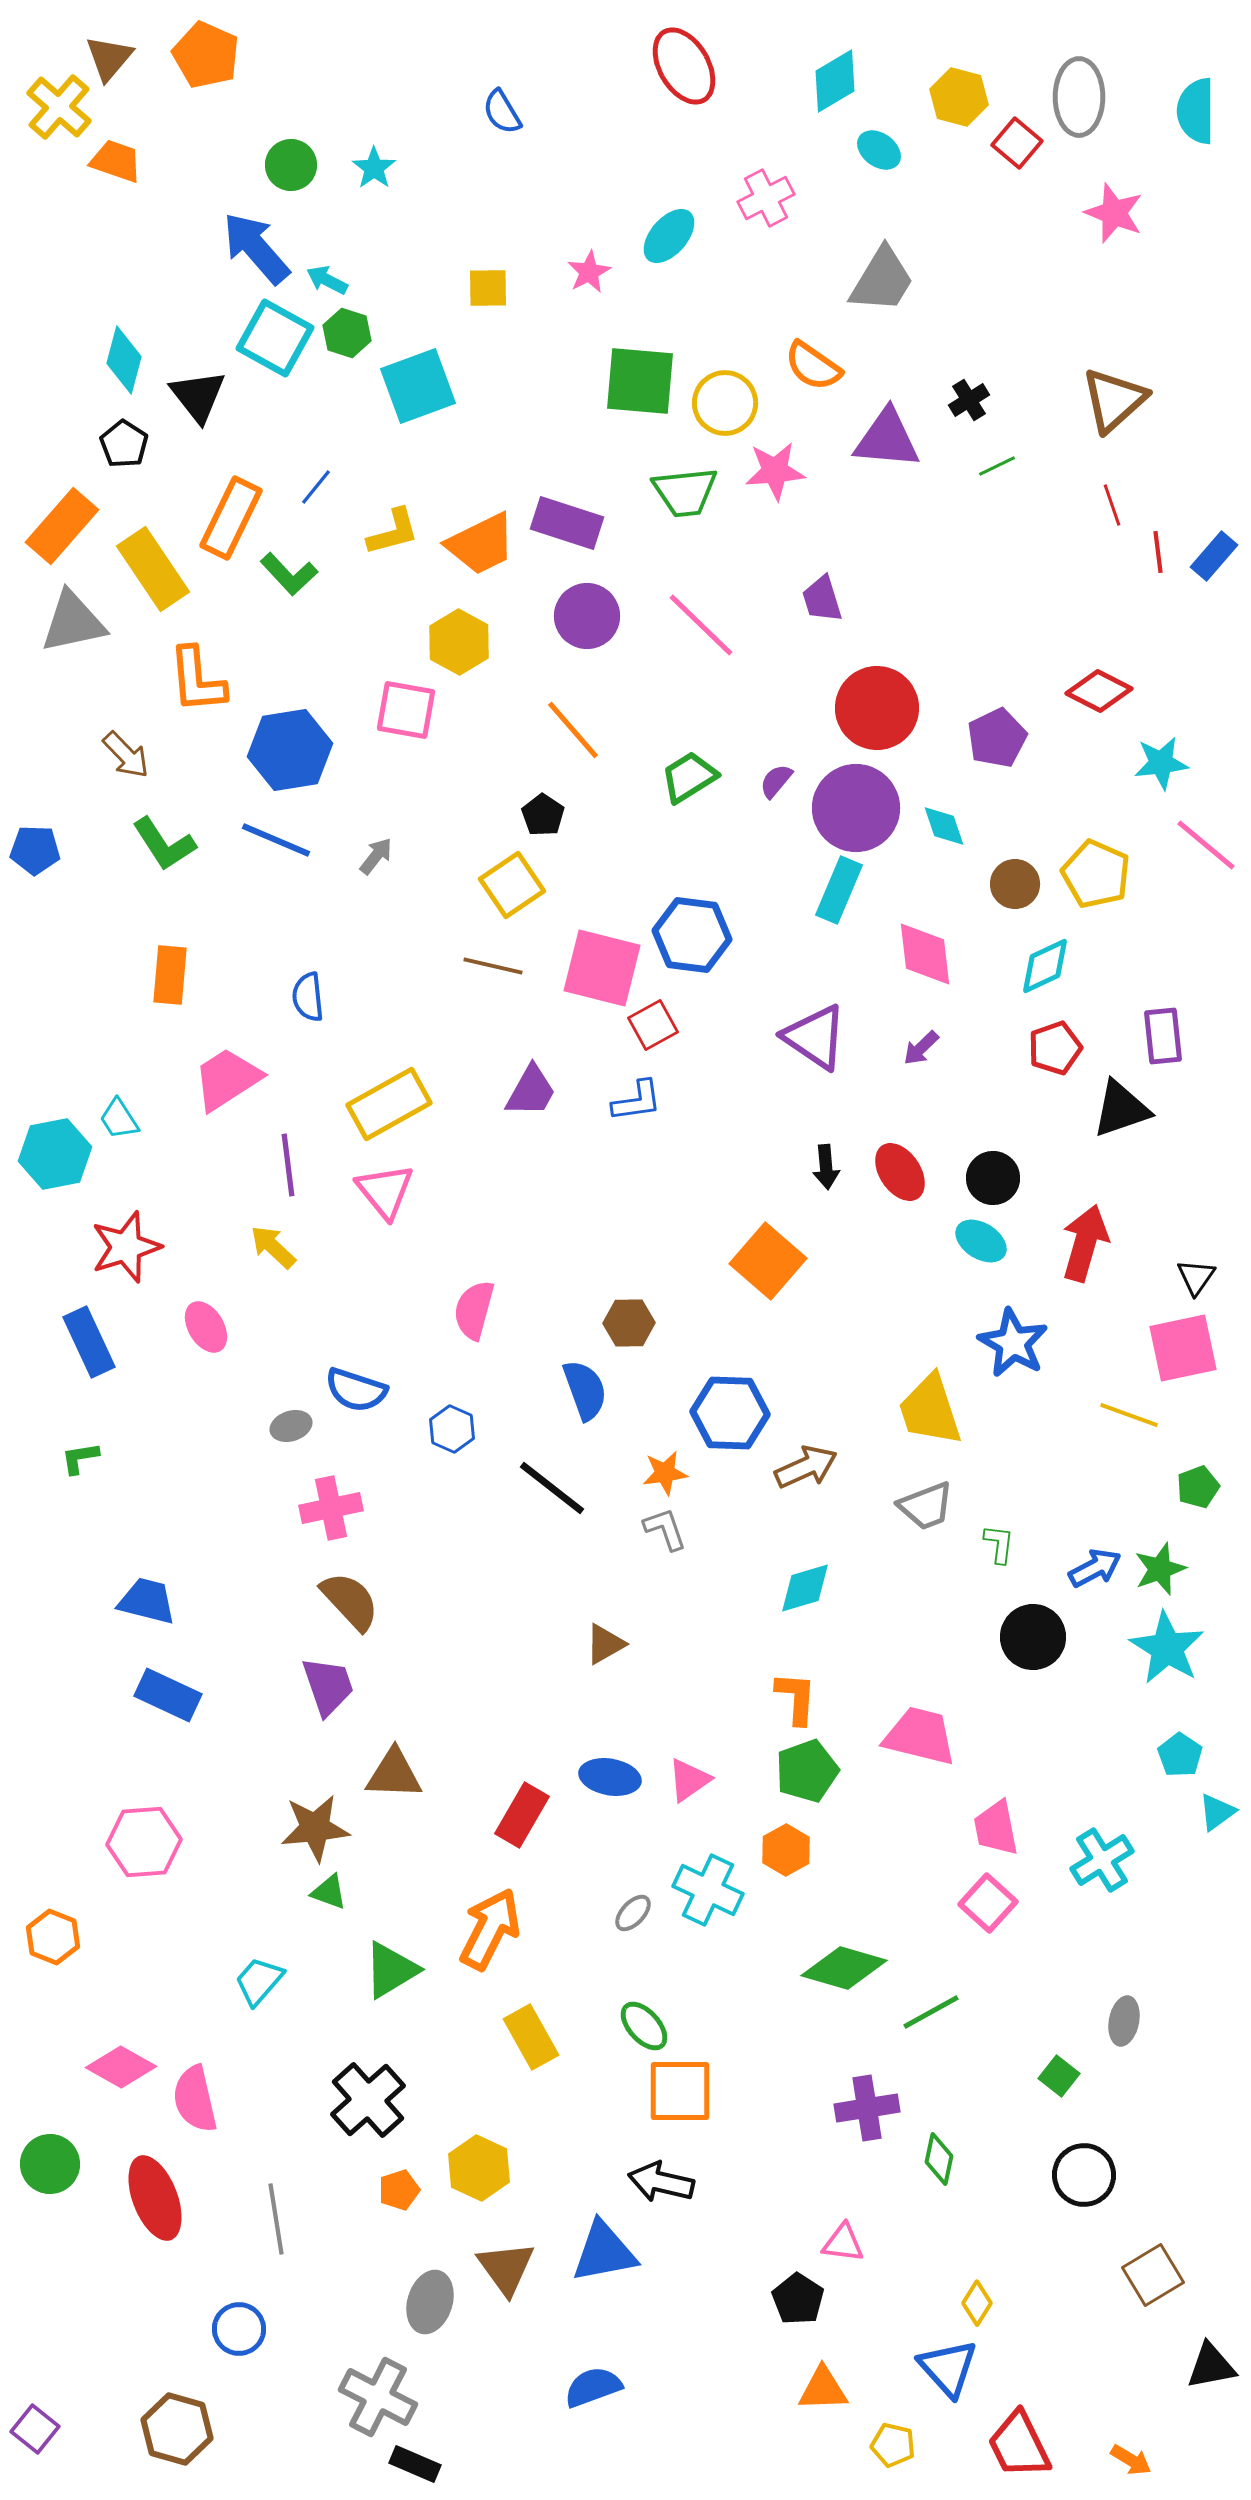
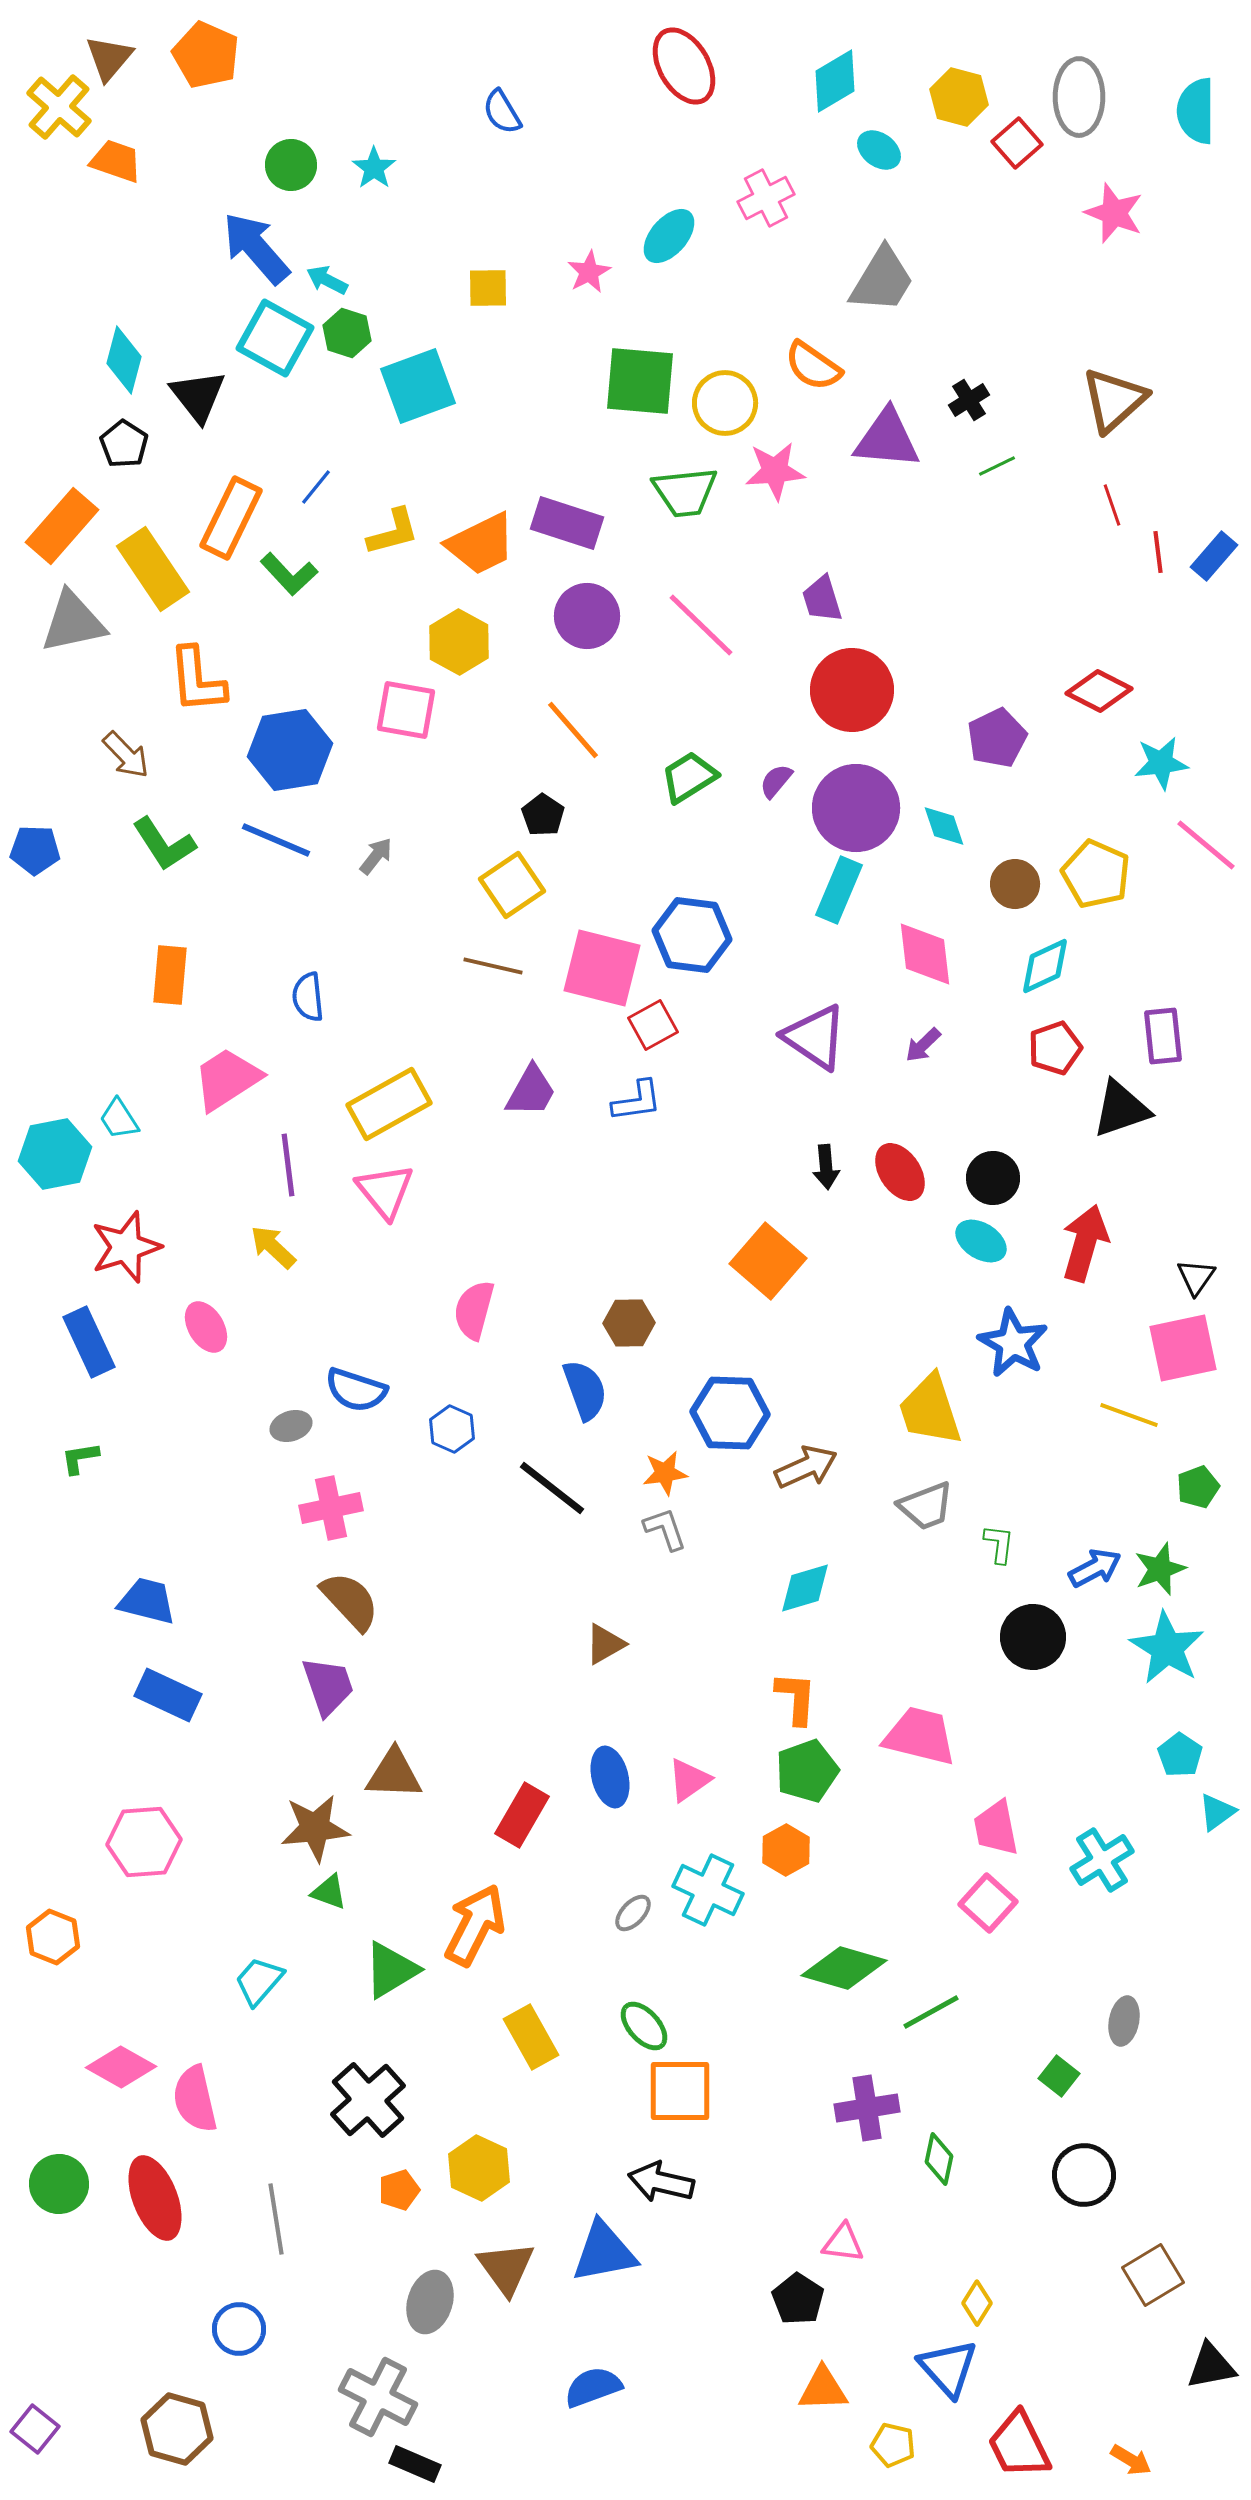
red square at (1017, 143): rotated 9 degrees clockwise
red circle at (877, 708): moved 25 px left, 18 px up
purple arrow at (921, 1048): moved 2 px right, 3 px up
blue ellipse at (610, 1777): rotated 66 degrees clockwise
orange arrow at (490, 1929): moved 15 px left, 4 px up
green circle at (50, 2164): moved 9 px right, 20 px down
